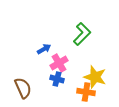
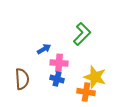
pink cross: rotated 36 degrees clockwise
brown semicircle: moved 1 px left, 9 px up; rotated 20 degrees clockwise
